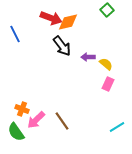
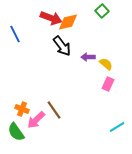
green square: moved 5 px left, 1 px down
brown line: moved 8 px left, 11 px up
